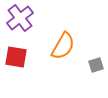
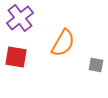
orange semicircle: moved 3 px up
gray square: rotated 28 degrees clockwise
